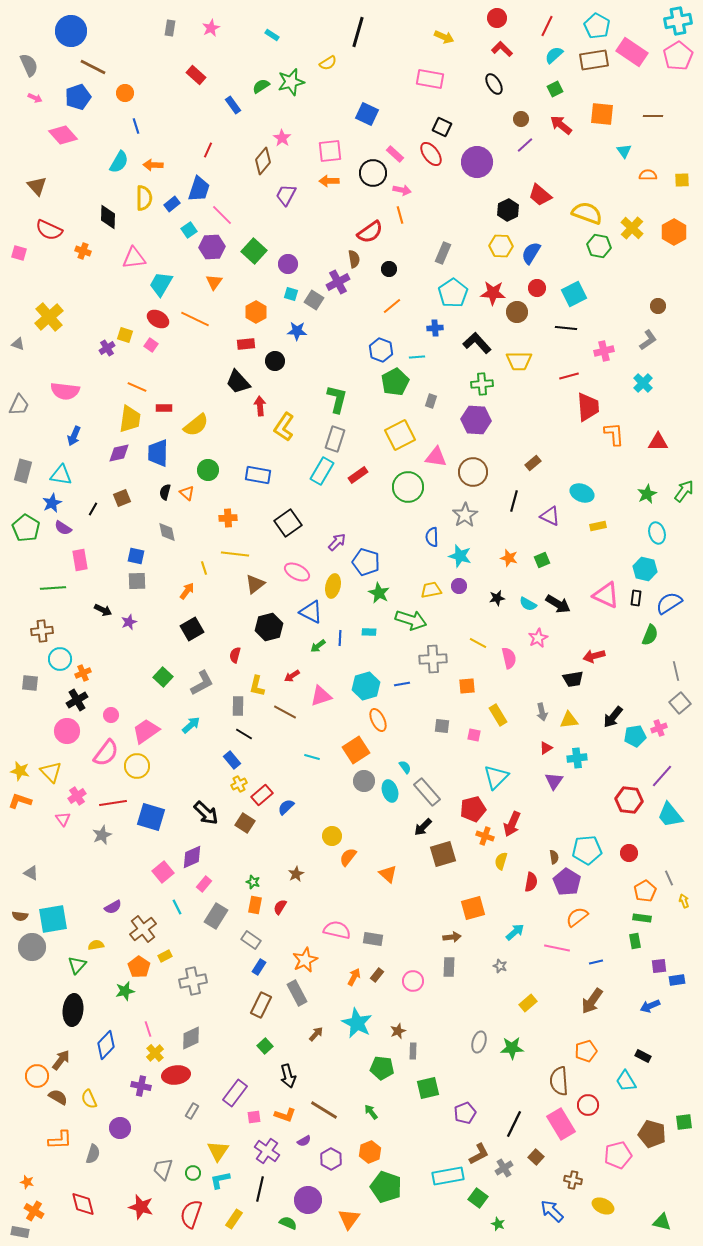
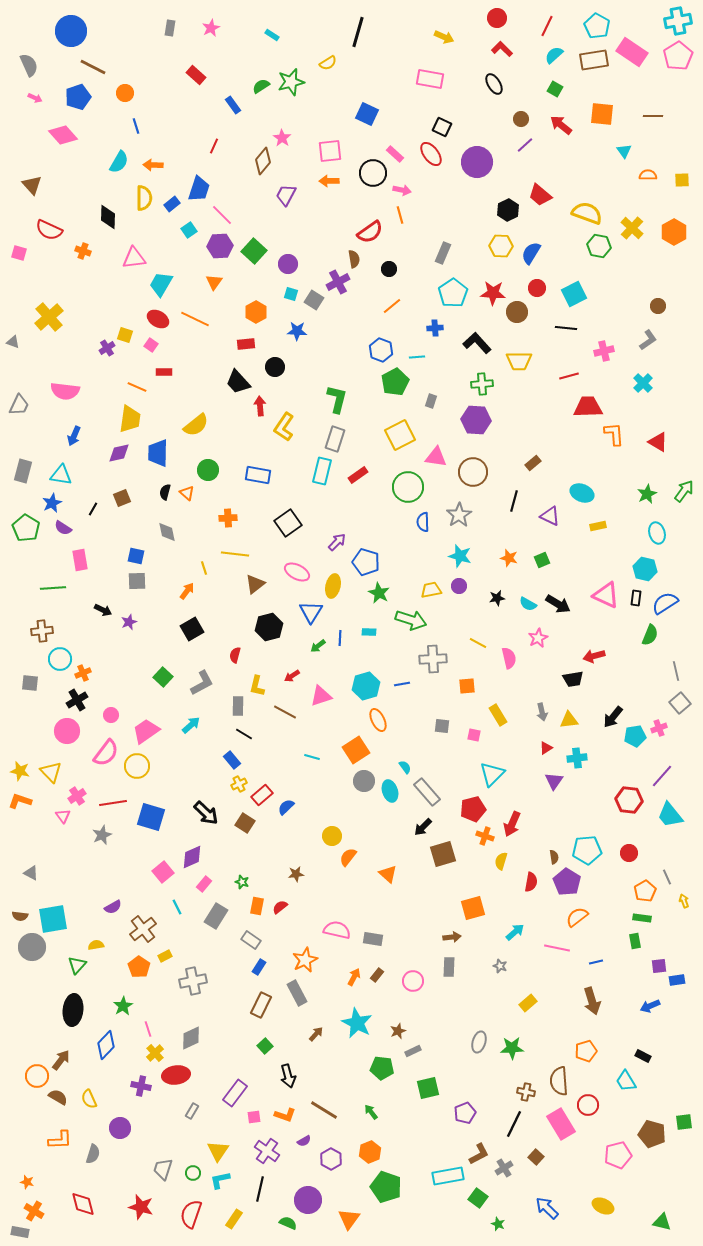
green square at (555, 89): rotated 35 degrees counterclockwise
red line at (208, 150): moved 6 px right, 4 px up
brown triangle at (37, 186): moved 5 px left, 1 px up
purple hexagon at (212, 247): moved 8 px right, 1 px up
gray triangle at (18, 344): moved 5 px left, 2 px up
black circle at (275, 361): moved 6 px down
red trapezoid at (588, 407): rotated 88 degrees counterclockwise
red rectangle at (164, 408): moved 36 px up
red triangle at (658, 442): rotated 30 degrees clockwise
cyan rectangle at (322, 471): rotated 16 degrees counterclockwise
gray star at (465, 515): moved 6 px left
blue semicircle at (432, 537): moved 9 px left, 15 px up
blue semicircle at (669, 603): moved 4 px left
blue triangle at (311, 612): rotated 35 degrees clockwise
cyan triangle at (496, 777): moved 4 px left, 3 px up
pink triangle at (63, 819): moved 3 px up
brown star at (296, 874): rotated 21 degrees clockwise
gray line at (669, 878): moved 2 px left, 1 px up
green star at (253, 882): moved 11 px left
orange rectangle at (255, 905): moved 2 px right, 1 px down
red semicircle at (280, 907): rotated 21 degrees clockwise
green star at (125, 991): moved 2 px left, 15 px down; rotated 18 degrees counterclockwise
brown arrow at (592, 1001): rotated 52 degrees counterclockwise
gray rectangle at (413, 1051): rotated 63 degrees clockwise
brown cross at (573, 1180): moved 47 px left, 88 px up
blue arrow at (552, 1211): moved 5 px left, 3 px up
